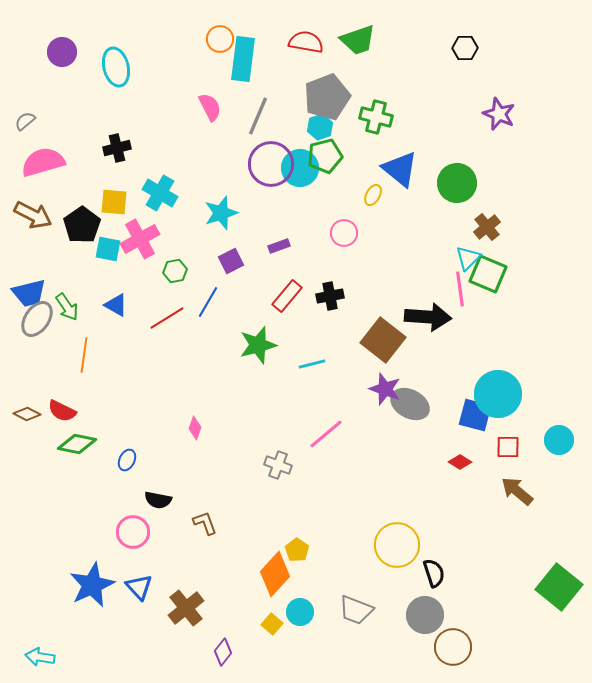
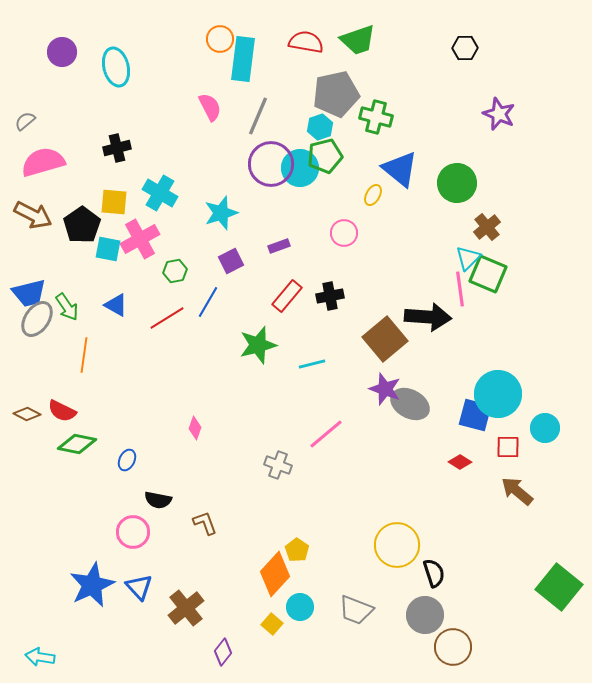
gray pentagon at (327, 97): moved 9 px right, 3 px up; rotated 9 degrees clockwise
brown square at (383, 340): moved 2 px right, 1 px up; rotated 12 degrees clockwise
cyan circle at (559, 440): moved 14 px left, 12 px up
cyan circle at (300, 612): moved 5 px up
